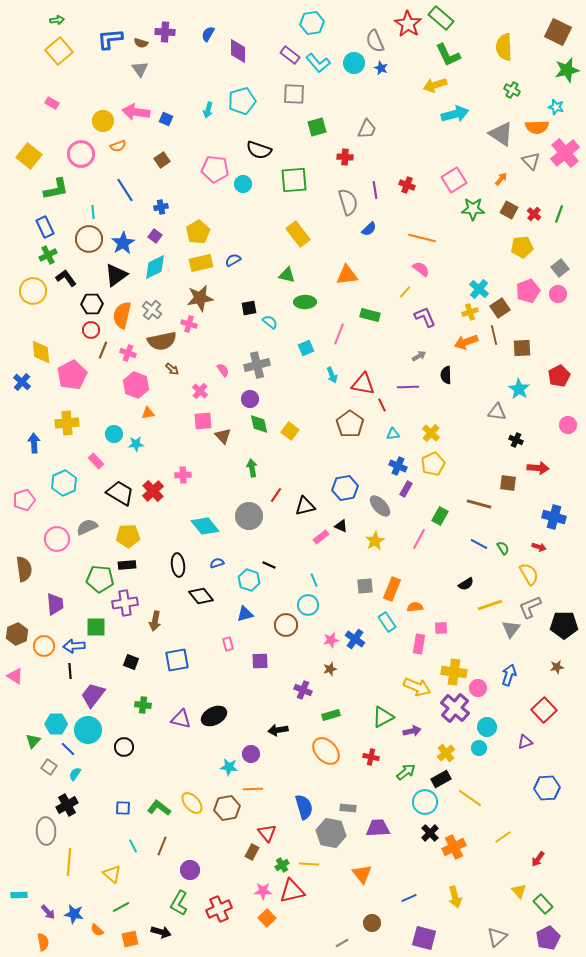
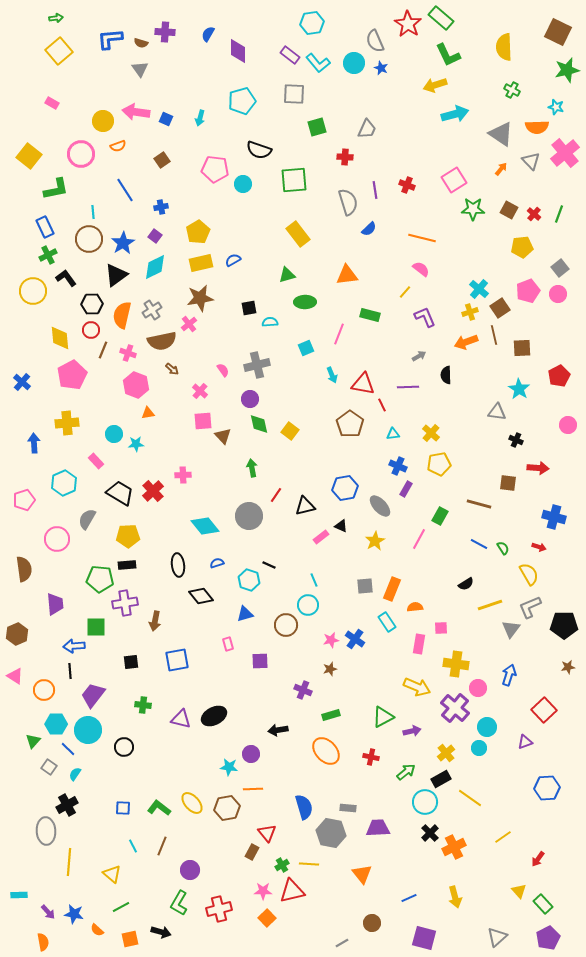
green arrow at (57, 20): moved 1 px left, 2 px up
cyan arrow at (208, 110): moved 8 px left, 8 px down
orange arrow at (501, 179): moved 10 px up
green triangle at (287, 275): rotated 30 degrees counterclockwise
gray cross at (152, 310): rotated 18 degrees clockwise
cyan semicircle at (270, 322): rotated 42 degrees counterclockwise
pink cross at (189, 324): rotated 35 degrees clockwise
yellow diamond at (41, 352): moved 19 px right, 14 px up
yellow pentagon at (433, 464): moved 6 px right; rotated 15 degrees clockwise
gray semicircle at (87, 527): moved 8 px up; rotated 35 degrees counterclockwise
orange circle at (44, 646): moved 44 px down
black square at (131, 662): rotated 28 degrees counterclockwise
brown star at (557, 667): moved 11 px right
yellow cross at (454, 672): moved 2 px right, 8 px up
red cross at (219, 909): rotated 10 degrees clockwise
